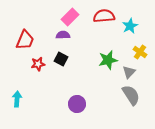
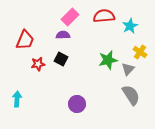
gray triangle: moved 1 px left, 3 px up
